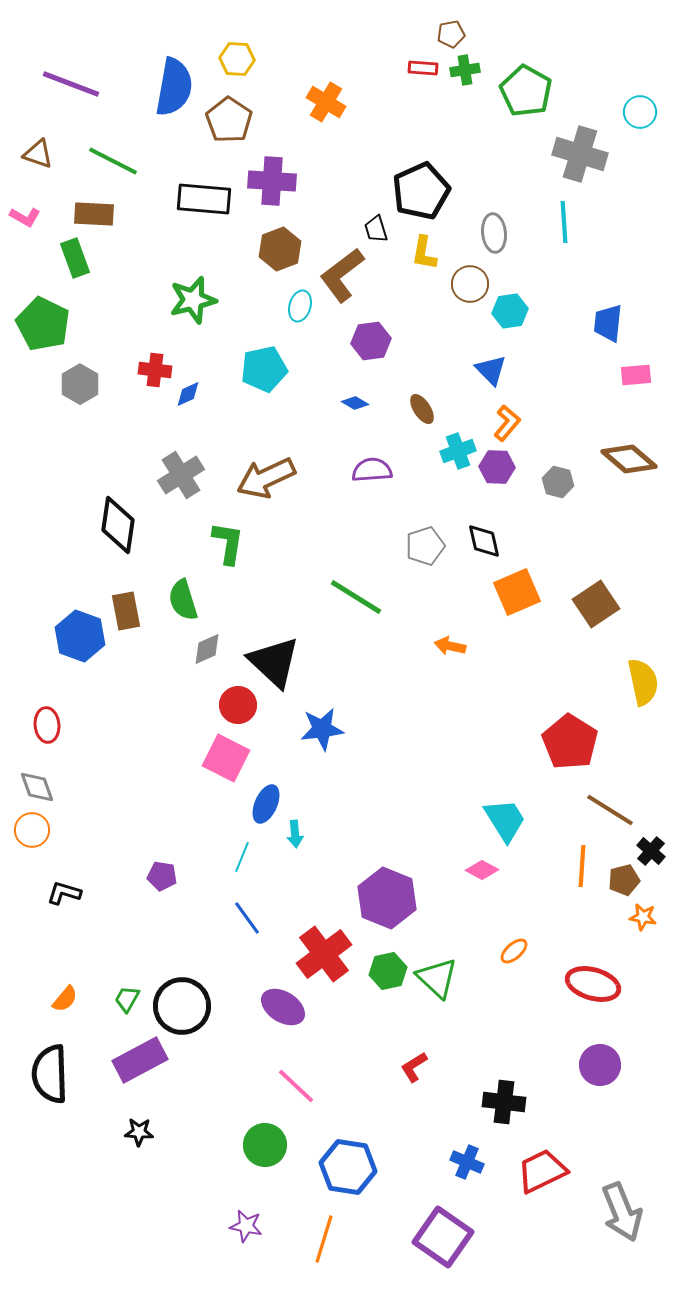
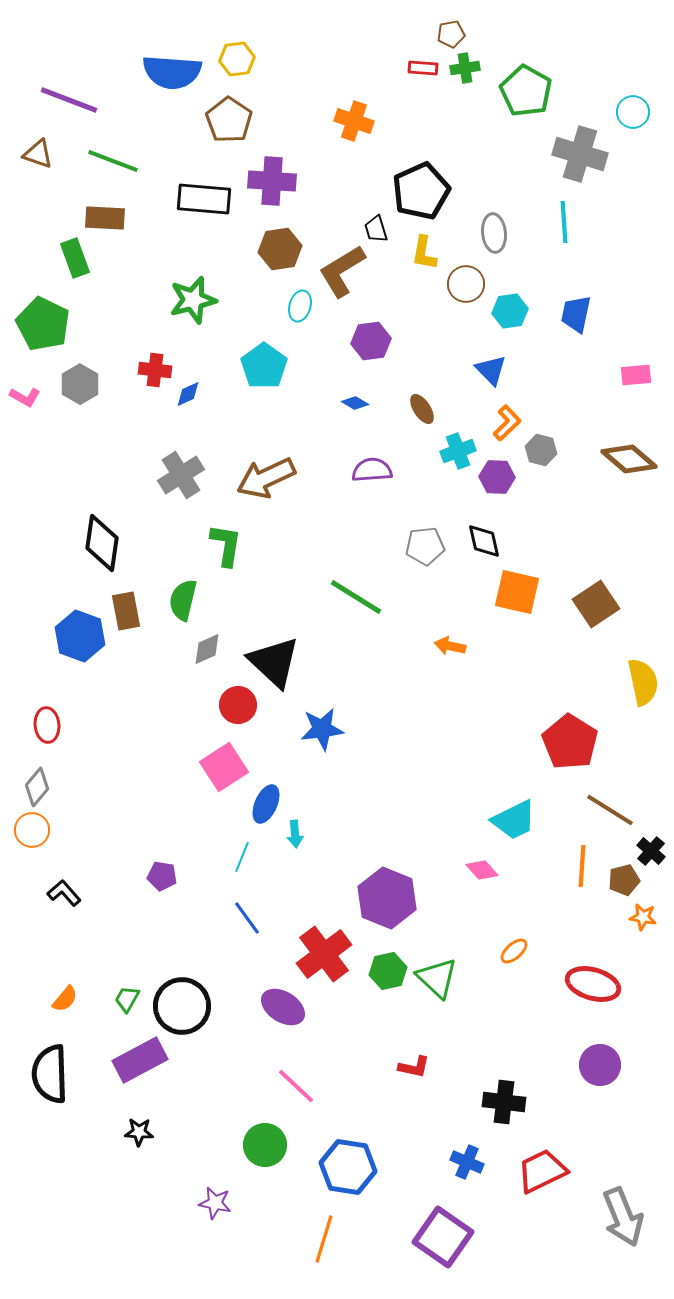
yellow hexagon at (237, 59): rotated 12 degrees counterclockwise
green cross at (465, 70): moved 2 px up
purple line at (71, 84): moved 2 px left, 16 px down
blue semicircle at (174, 87): moved 2 px left, 15 px up; rotated 84 degrees clockwise
orange cross at (326, 102): moved 28 px right, 19 px down; rotated 12 degrees counterclockwise
cyan circle at (640, 112): moved 7 px left
green line at (113, 161): rotated 6 degrees counterclockwise
brown rectangle at (94, 214): moved 11 px right, 4 px down
pink L-shape at (25, 217): moved 180 px down
brown hexagon at (280, 249): rotated 12 degrees clockwise
brown L-shape at (342, 275): moved 4 px up; rotated 6 degrees clockwise
brown circle at (470, 284): moved 4 px left
blue trapezoid at (608, 323): moved 32 px left, 9 px up; rotated 6 degrees clockwise
cyan pentagon at (264, 369): moved 3 px up; rotated 24 degrees counterclockwise
orange L-shape at (507, 423): rotated 6 degrees clockwise
purple hexagon at (497, 467): moved 10 px down
gray hexagon at (558, 482): moved 17 px left, 32 px up
black diamond at (118, 525): moved 16 px left, 18 px down
green L-shape at (228, 543): moved 2 px left, 2 px down
gray pentagon at (425, 546): rotated 12 degrees clockwise
orange square at (517, 592): rotated 36 degrees clockwise
green semicircle at (183, 600): rotated 30 degrees clockwise
pink square at (226, 758): moved 2 px left, 9 px down; rotated 30 degrees clockwise
gray diamond at (37, 787): rotated 60 degrees clockwise
cyan trapezoid at (505, 820): moved 9 px right; rotated 96 degrees clockwise
pink diamond at (482, 870): rotated 20 degrees clockwise
black L-shape at (64, 893): rotated 32 degrees clockwise
red L-shape at (414, 1067): rotated 136 degrees counterclockwise
gray arrow at (622, 1212): moved 1 px right, 5 px down
purple star at (246, 1226): moved 31 px left, 23 px up
